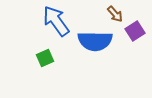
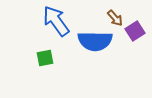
brown arrow: moved 4 px down
green square: rotated 12 degrees clockwise
